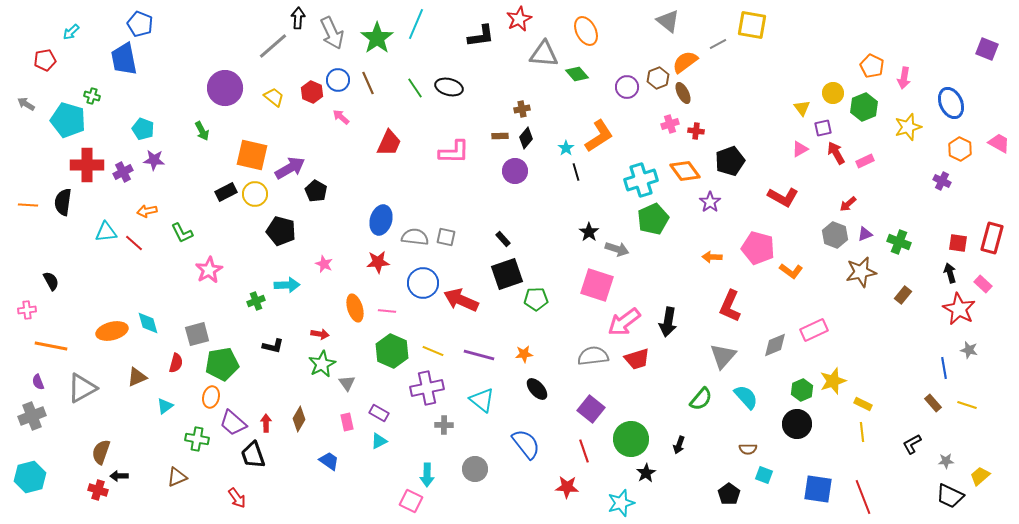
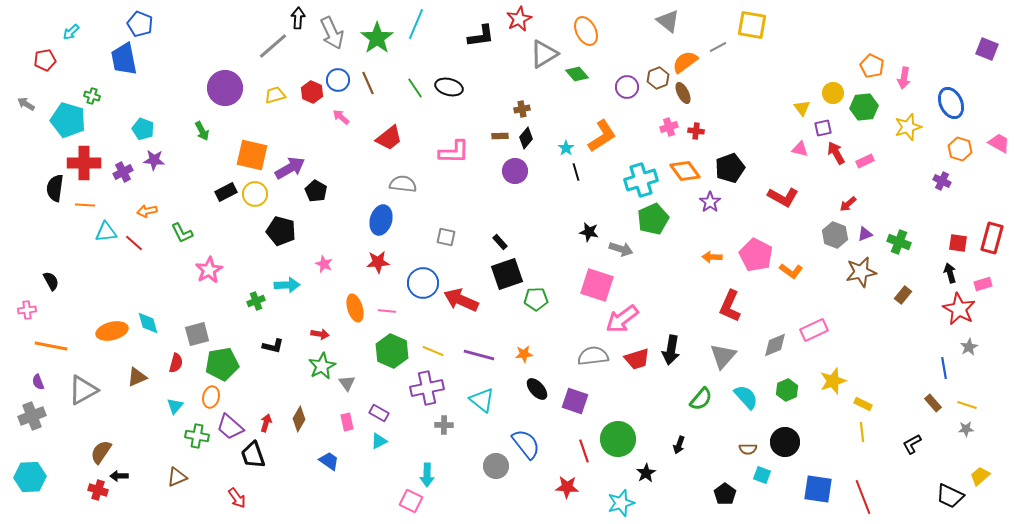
gray line at (718, 44): moved 3 px down
gray triangle at (544, 54): rotated 36 degrees counterclockwise
yellow trapezoid at (274, 97): moved 1 px right, 2 px up; rotated 55 degrees counterclockwise
green hexagon at (864, 107): rotated 16 degrees clockwise
pink cross at (670, 124): moved 1 px left, 3 px down
orange L-shape at (599, 136): moved 3 px right
red trapezoid at (389, 143): moved 5 px up; rotated 28 degrees clockwise
pink triangle at (800, 149): rotated 42 degrees clockwise
orange hexagon at (960, 149): rotated 10 degrees counterclockwise
black pentagon at (730, 161): moved 7 px down
red cross at (87, 165): moved 3 px left, 2 px up
black semicircle at (63, 202): moved 8 px left, 14 px up
orange line at (28, 205): moved 57 px right
black star at (589, 232): rotated 24 degrees counterclockwise
gray semicircle at (415, 237): moved 12 px left, 53 px up
black rectangle at (503, 239): moved 3 px left, 3 px down
pink pentagon at (758, 248): moved 2 px left, 7 px down; rotated 12 degrees clockwise
gray arrow at (617, 249): moved 4 px right
pink rectangle at (983, 284): rotated 60 degrees counterclockwise
pink arrow at (624, 322): moved 2 px left, 3 px up
black arrow at (668, 322): moved 3 px right, 28 px down
gray star at (969, 350): moved 3 px up; rotated 30 degrees clockwise
green star at (322, 364): moved 2 px down
gray triangle at (82, 388): moved 1 px right, 2 px down
green hexagon at (802, 390): moved 15 px left
cyan triangle at (165, 406): moved 10 px right; rotated 12 degrees counterclockwise
purple square at (591, 409): moved 16 px left, 8 px up; rotated 20 degrees counterclockwise
purple trapezoid at (233, 423): moved 3 px left, 4 px down
red arrow at (266, 423): rotated 18 degrees clockwise
black circle at (797, 424): moved 12 px left, 18 px down
green cross at (197, 439): moved 3 px up
green circle at (631, 439): moved 13 px left
brown semicircle at (101, 452): rotated 15 degrees clockwise
gray star at (946, 461): moved 20 px right, 32 px up
gray circle at (475, 469): moved 21 px right, 3 px up
cyan square at (764, 475): moved 2 px left
cyan hexagon at (30, 477): rotated 12 degrees clockwise
black pentagon at (729, 494): moved 4 px left
